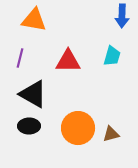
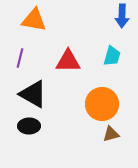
orange circle: moved 24 px right, 24 px up
